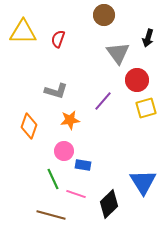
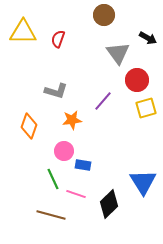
black arrow: rotated 78 degrees counterclockwise
orange star: moved 2 px right
